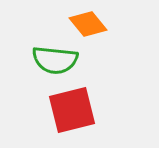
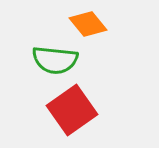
red square: rotated 21 degrees counterclockwise
